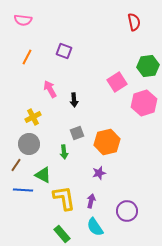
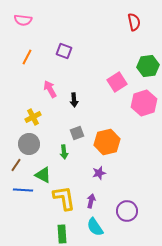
green rectangle: rotated 36 degrees clockwise
